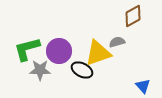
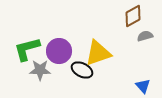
gray semicircle: moved 28 px right, 6 px up
